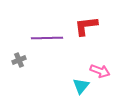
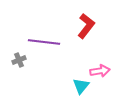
red L-shape: rotated 135 degrees clockwise
purple line: moved 3 px left, 4 px down; rotated 8 degrees clockwise
pink arrow: rotated 30 degrees counterclockwise
